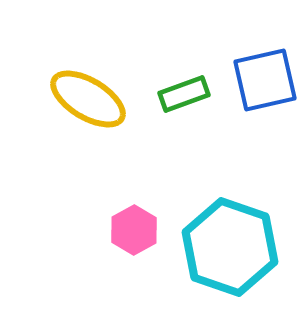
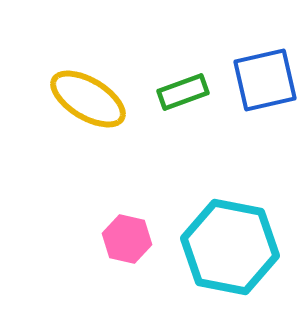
green rectangle: moved 1 px left, 2 px up
pink hexagon: moved 7 px left, 9 px down; rotated 18 degrees counterclockwise
cyan hexagon: rotated 8 degrees counterclockwise
